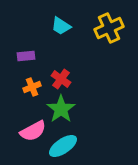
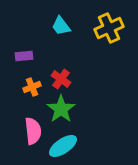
cyan trapezoid: rotated 20 degrees clockwise
purple rectangle: moved 2 px left
pink semicircle: rotated 68 degrees counterclockwise
